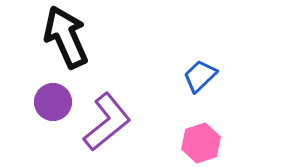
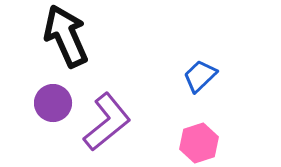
black arrow: moved 1 px up
purple circle: moved 1 px down
pink hexagon: moved 2 px left
